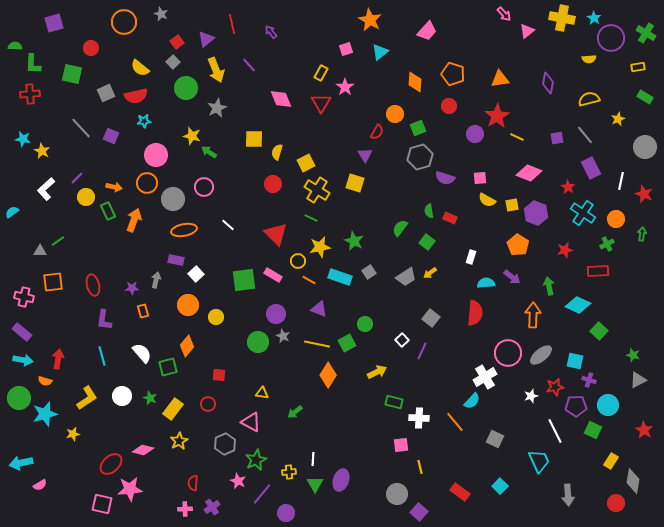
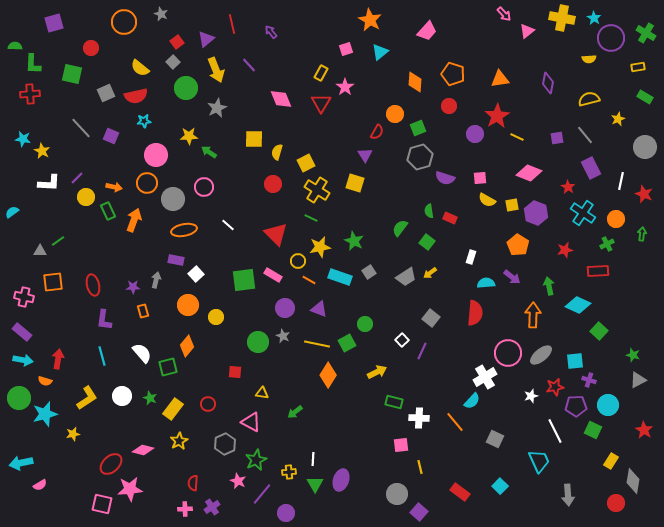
yellow star at (192, 136): moved 3 px left; rotated 18 degrees counterclockwise
white L-shape at (46, 189): moved 3 px right, 6 px up; rotated 135 degrees counterclockwise
purple star at (132, 288): moved 1 px right, 1 px up
purple circle at (276, 314): moved 9 px right, 6 px up
cyan square at (575, 361): rotated 18 degrees counterclockwise
red square at (219, 375): moved 16 px right, 3 px up
